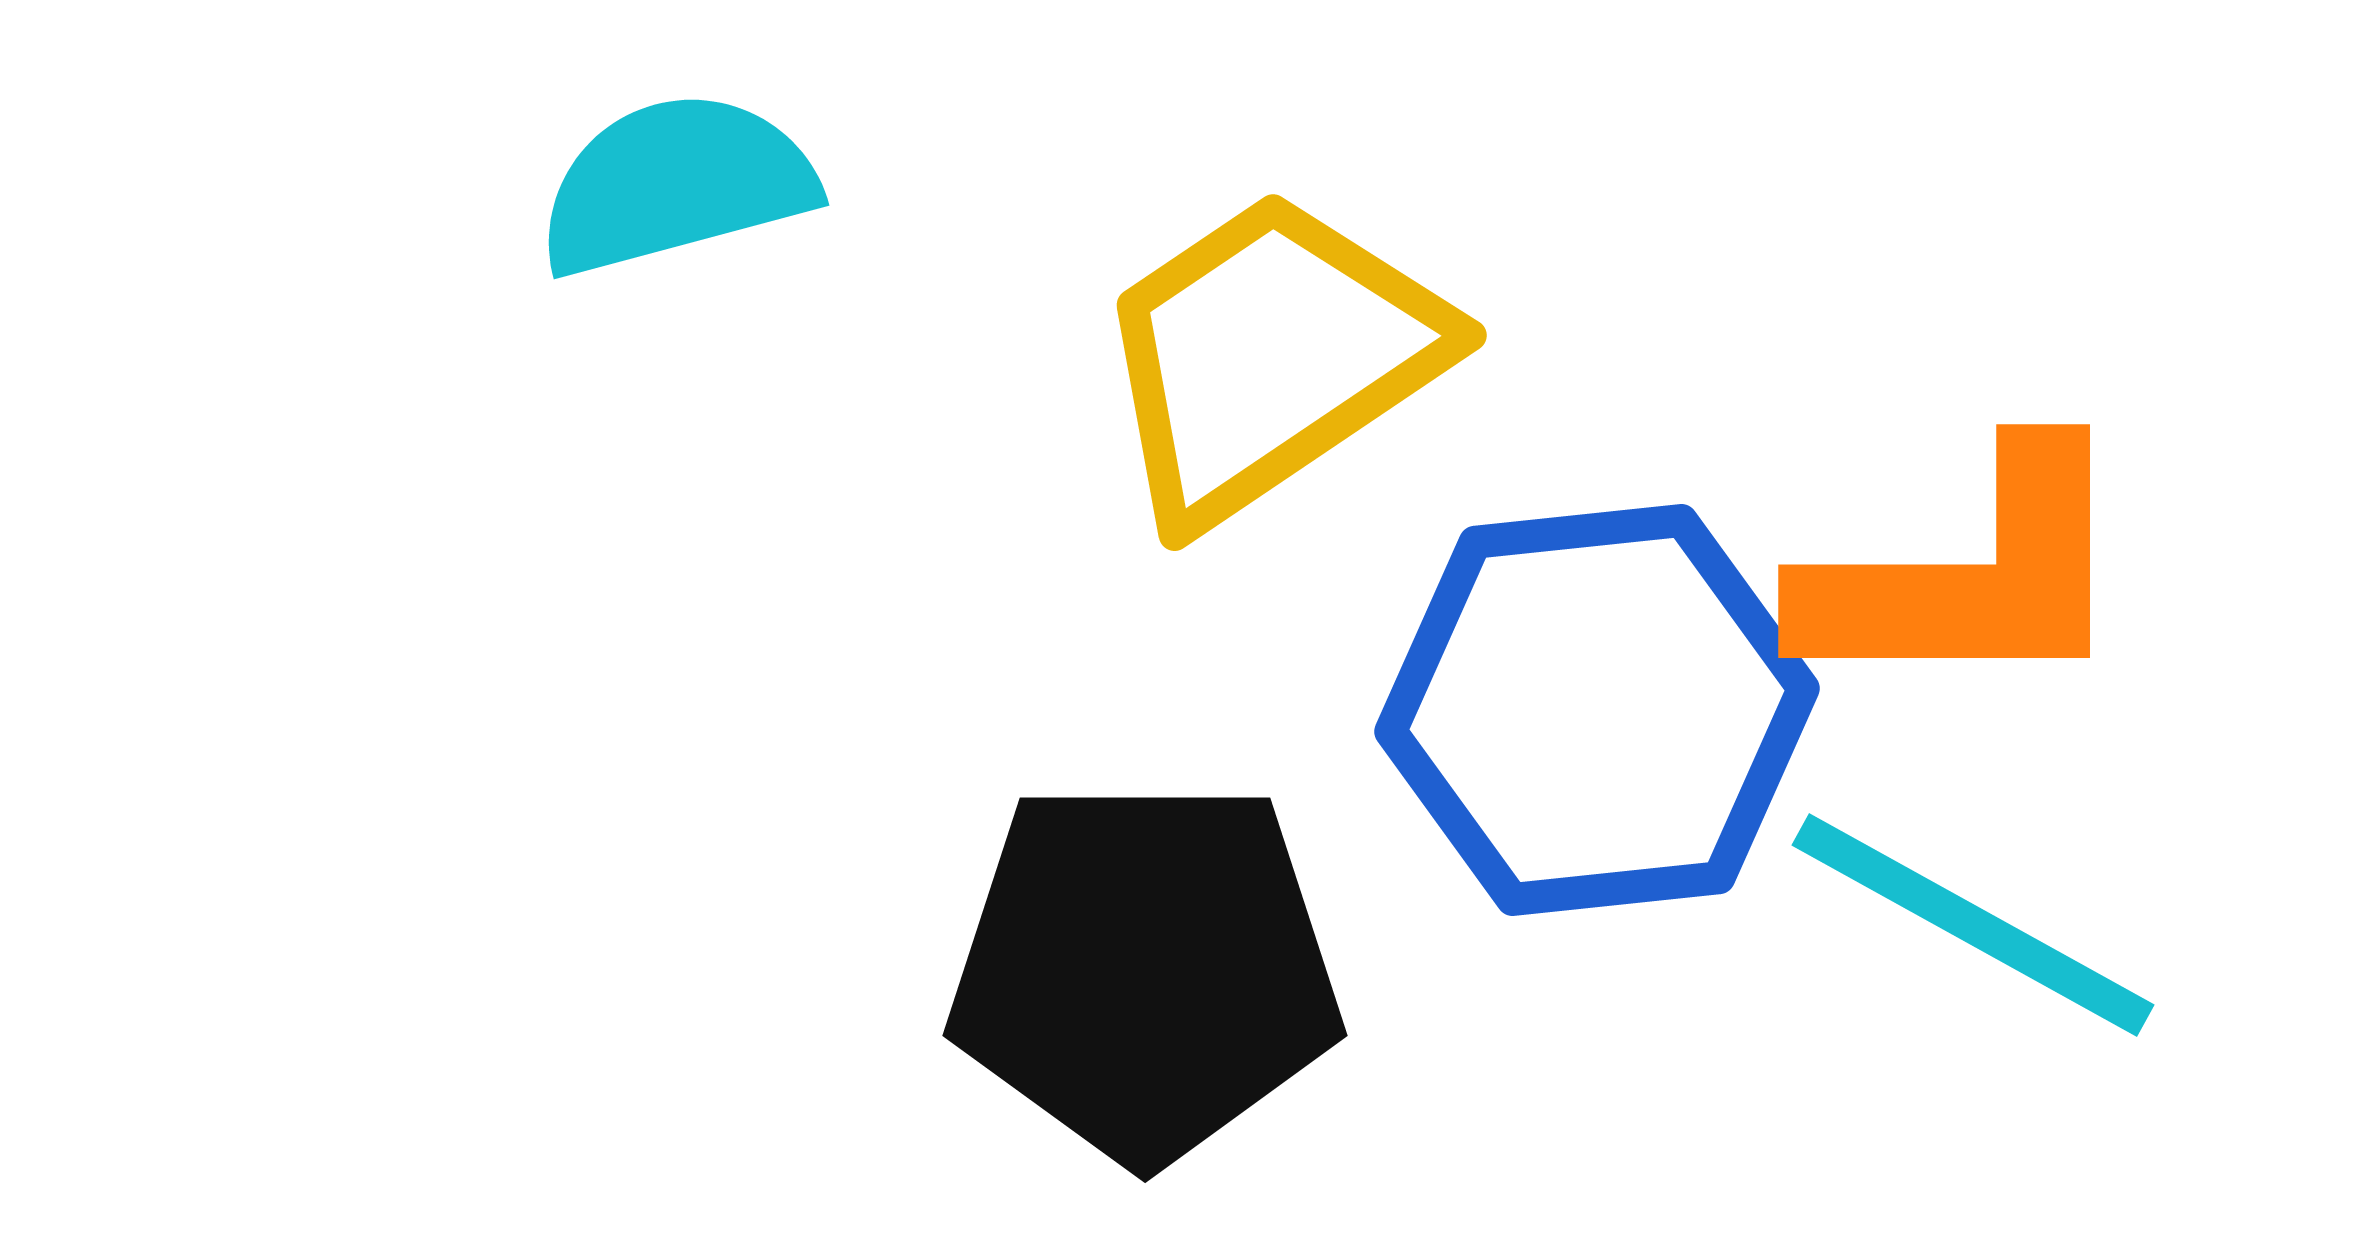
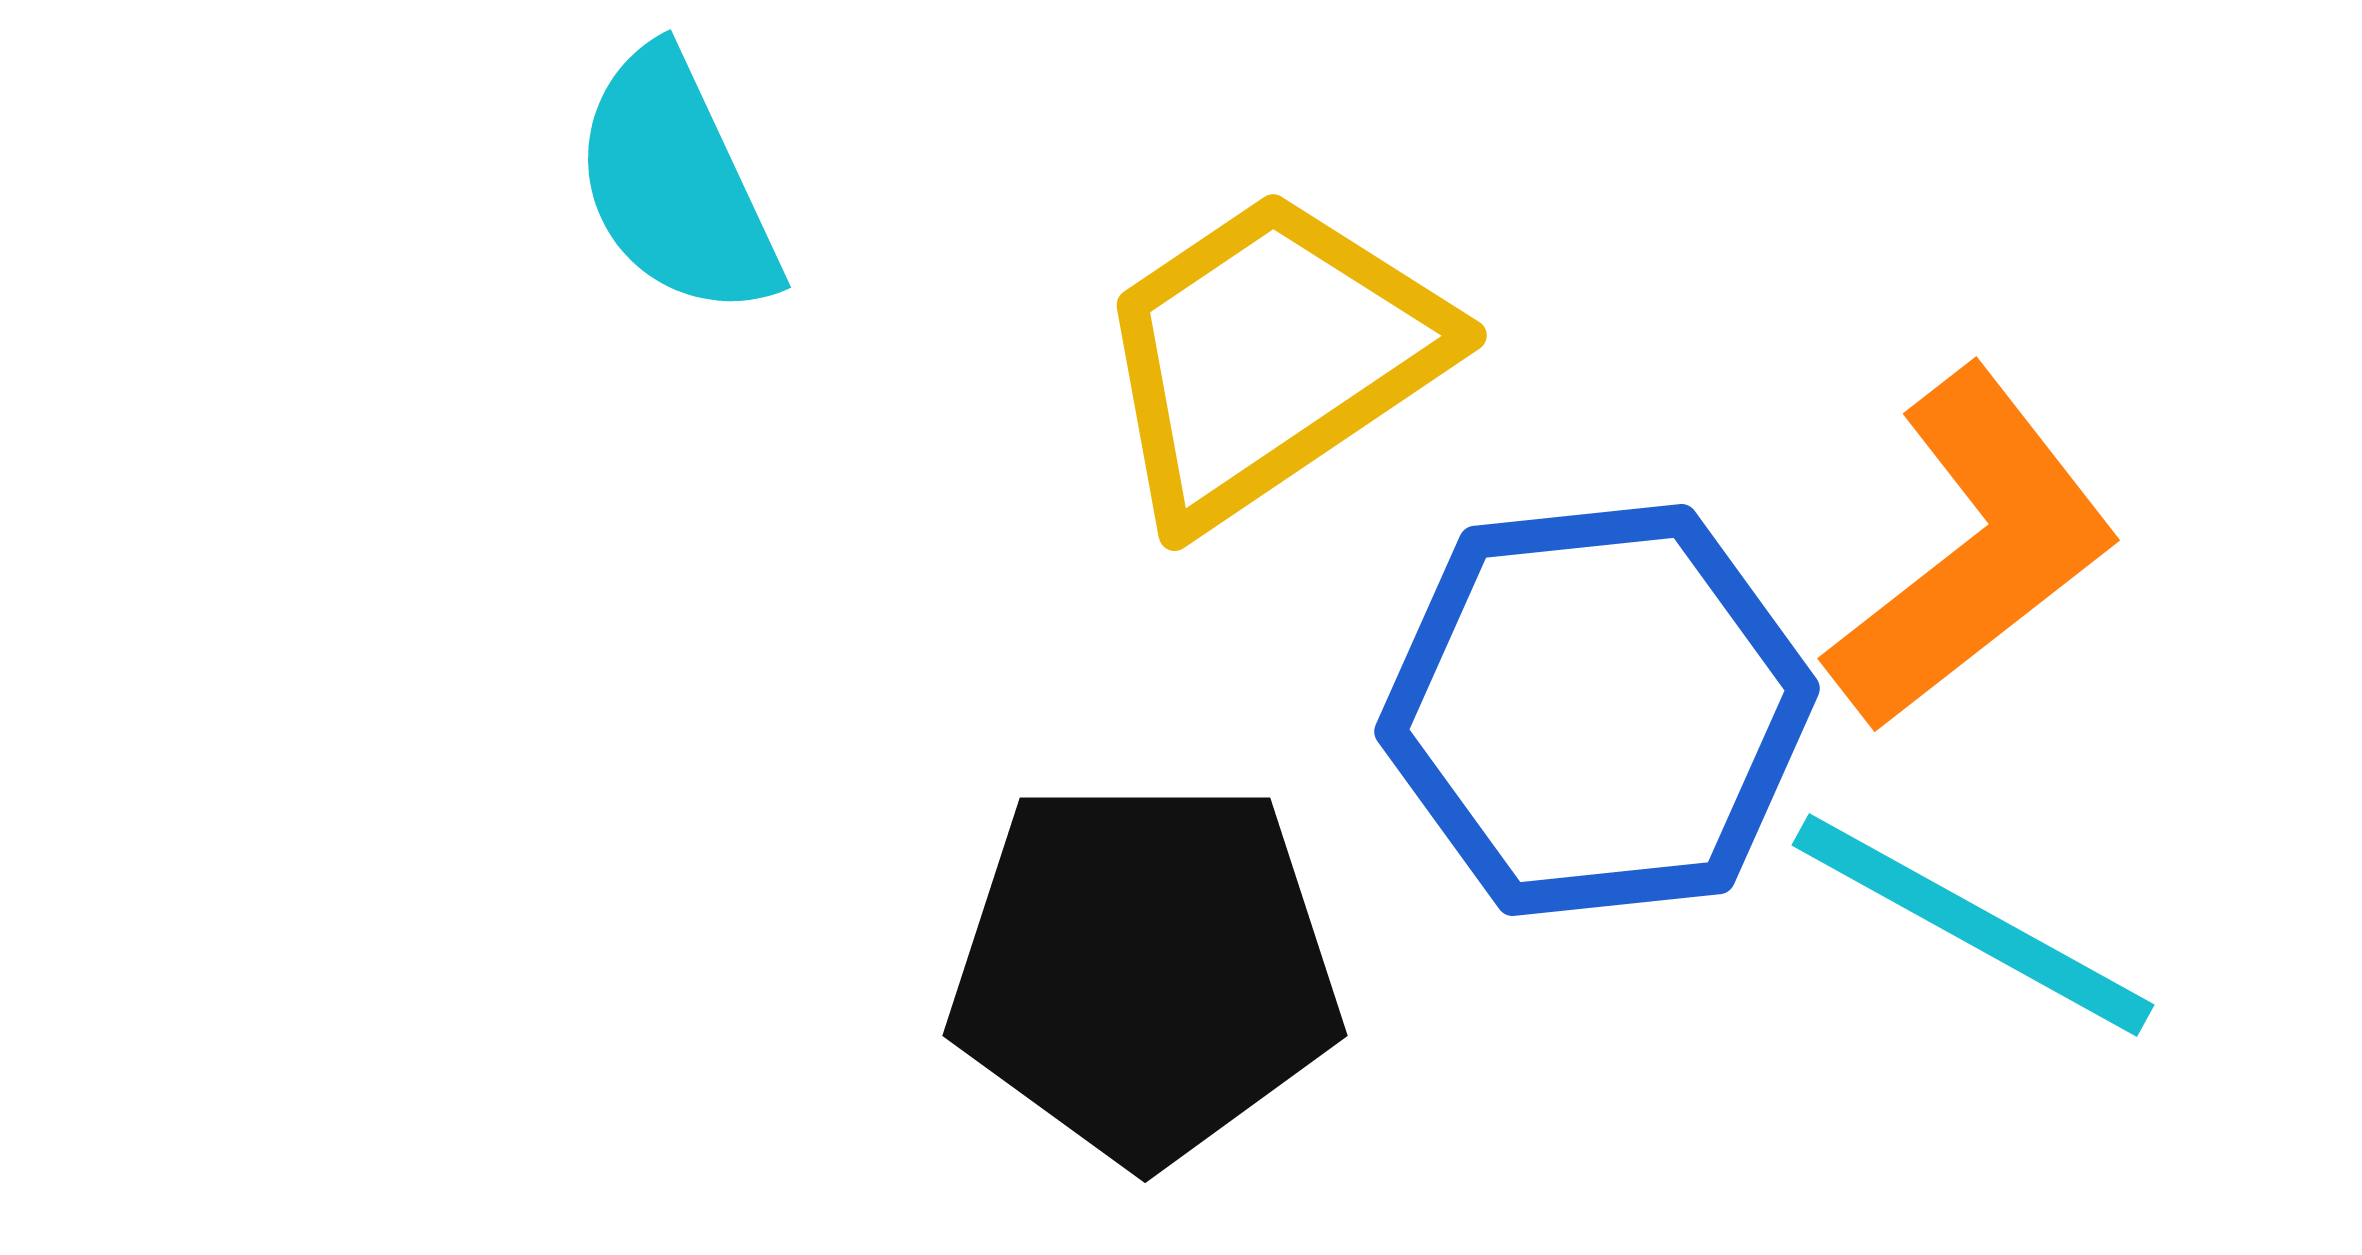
cyan semicircle: rotated 100 degrees counterclockwise
orange L-shape: moved 5 px right, 25 px up; rotated 38 degrees counterclockwise
